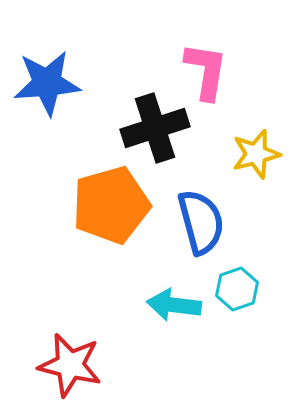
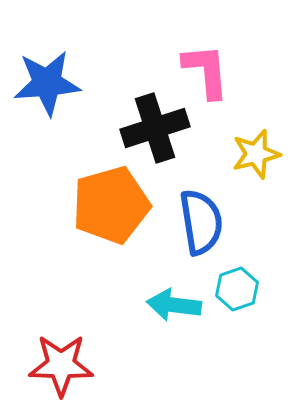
pink L-shape: rotated 14 degrees counterclockwise
blue semicircle: rotated 6 degrees clockwise
red star: moved 9 px left; rotated 12 degrees counterclockwise
